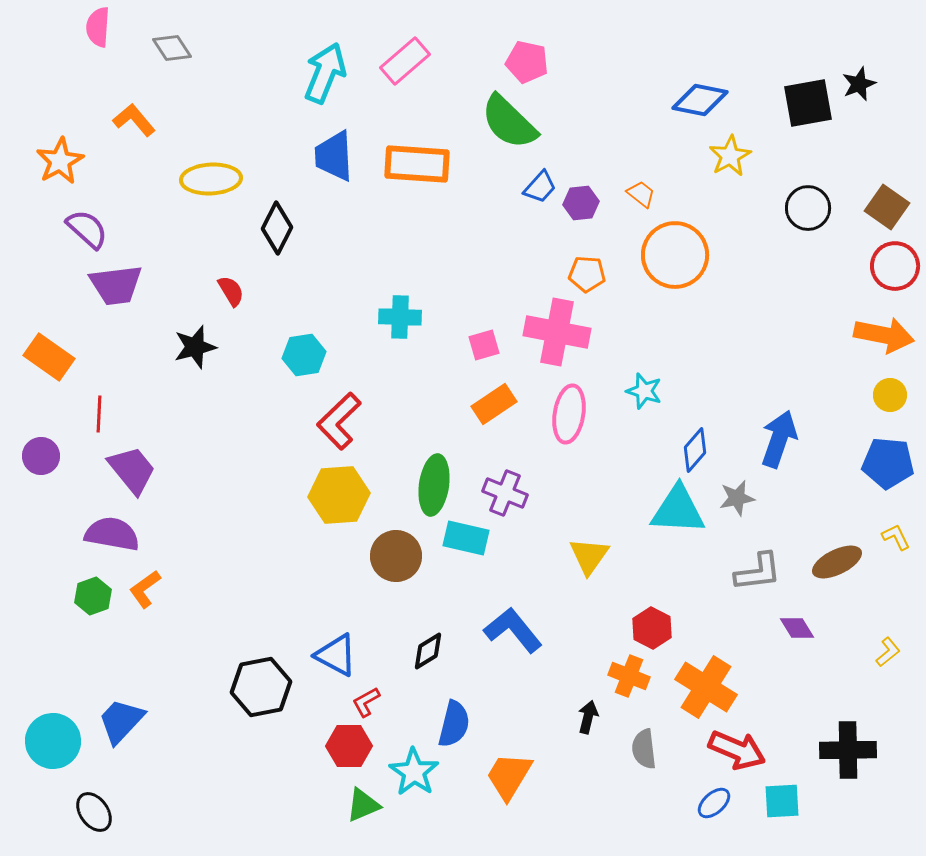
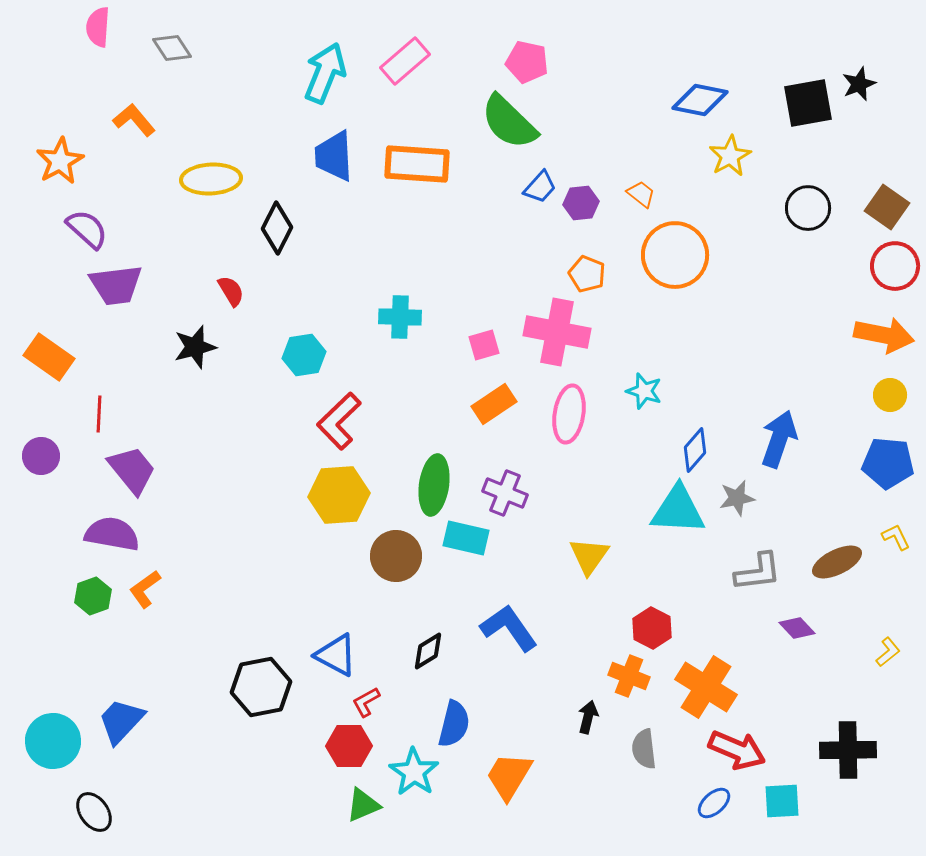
orange pentagon at (587, 274): rotated 18 degrees clockwise
purple diamond at (797, 628): rotated 12 degrees counterclockwise
blue L-shape at (513, 630): moved 4 px left, 2 px up; rotated 4 degrees clockwise
